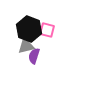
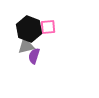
pink square: moved 1 px right, 3 px up; rotated 21 degrees counterclockwise
